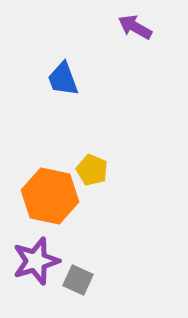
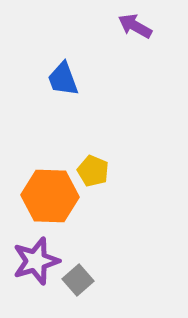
purple arrow: moved 1 px up
yellow pentagon: moved 1 px right, 1 px down
orange hexagon: rotated 10 degrees counterclockwise
gray square: rotated 24 degrees clockwise
